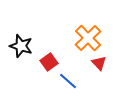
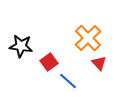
black star: rotated 10 degrees counterclockwise
